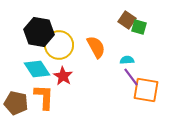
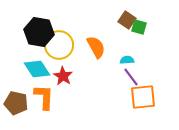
orange square: moved 3 px left, 7 px down; rotated 16 degrees counterclockwise
